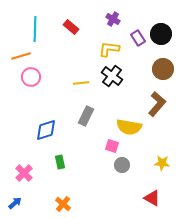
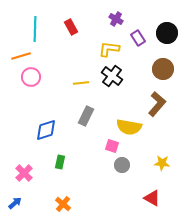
purple cross: moved 3 px right
red rectangle: rotated 21 degrees clockwise
black circle: moved 6 px right, 1 px up
green rectangle: rotated 24 degrees clockwise
